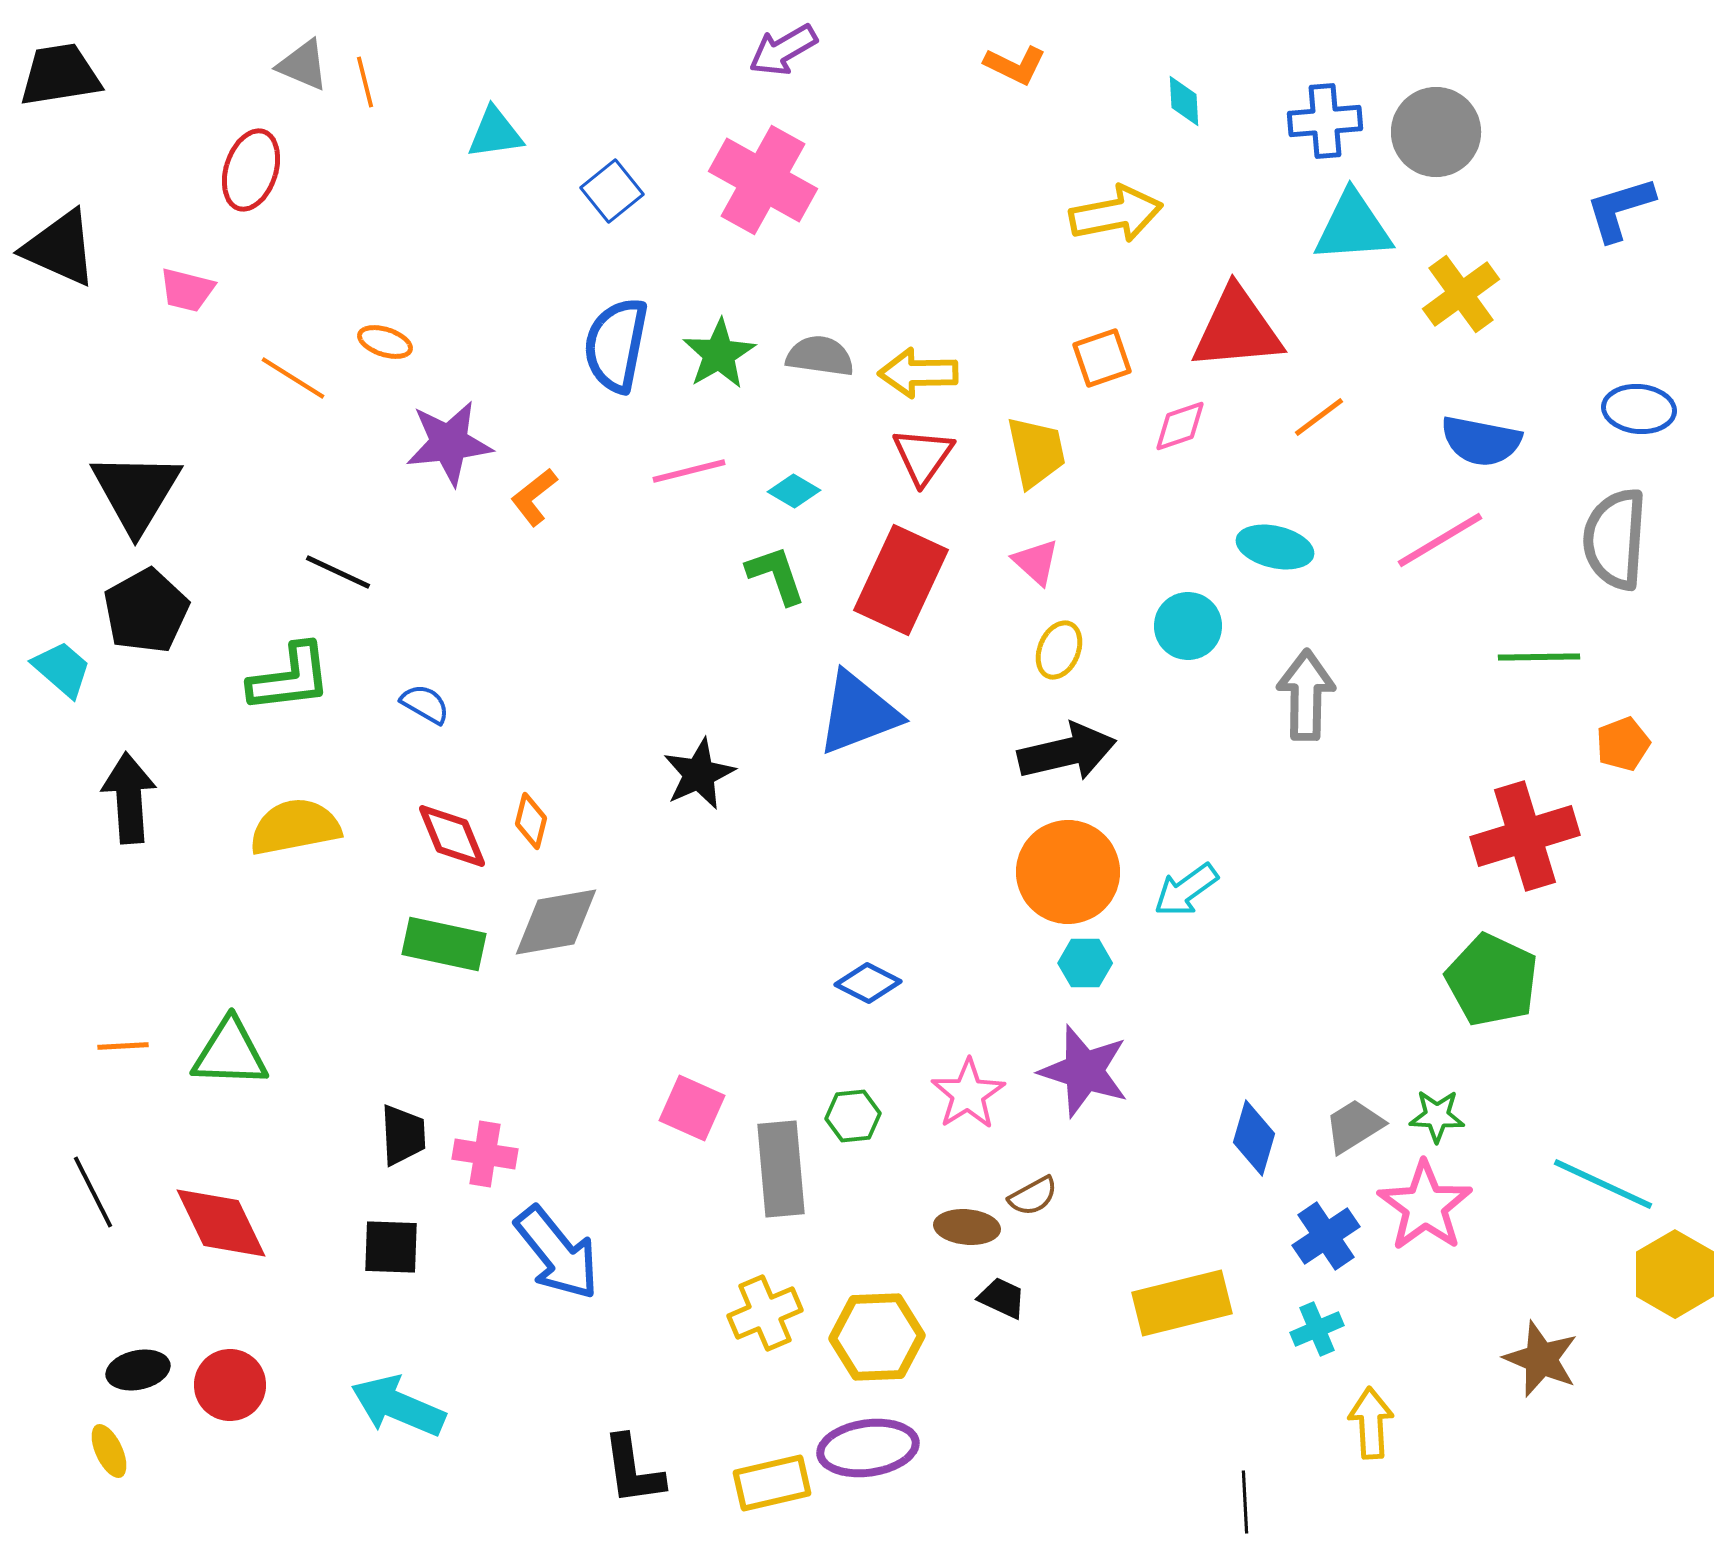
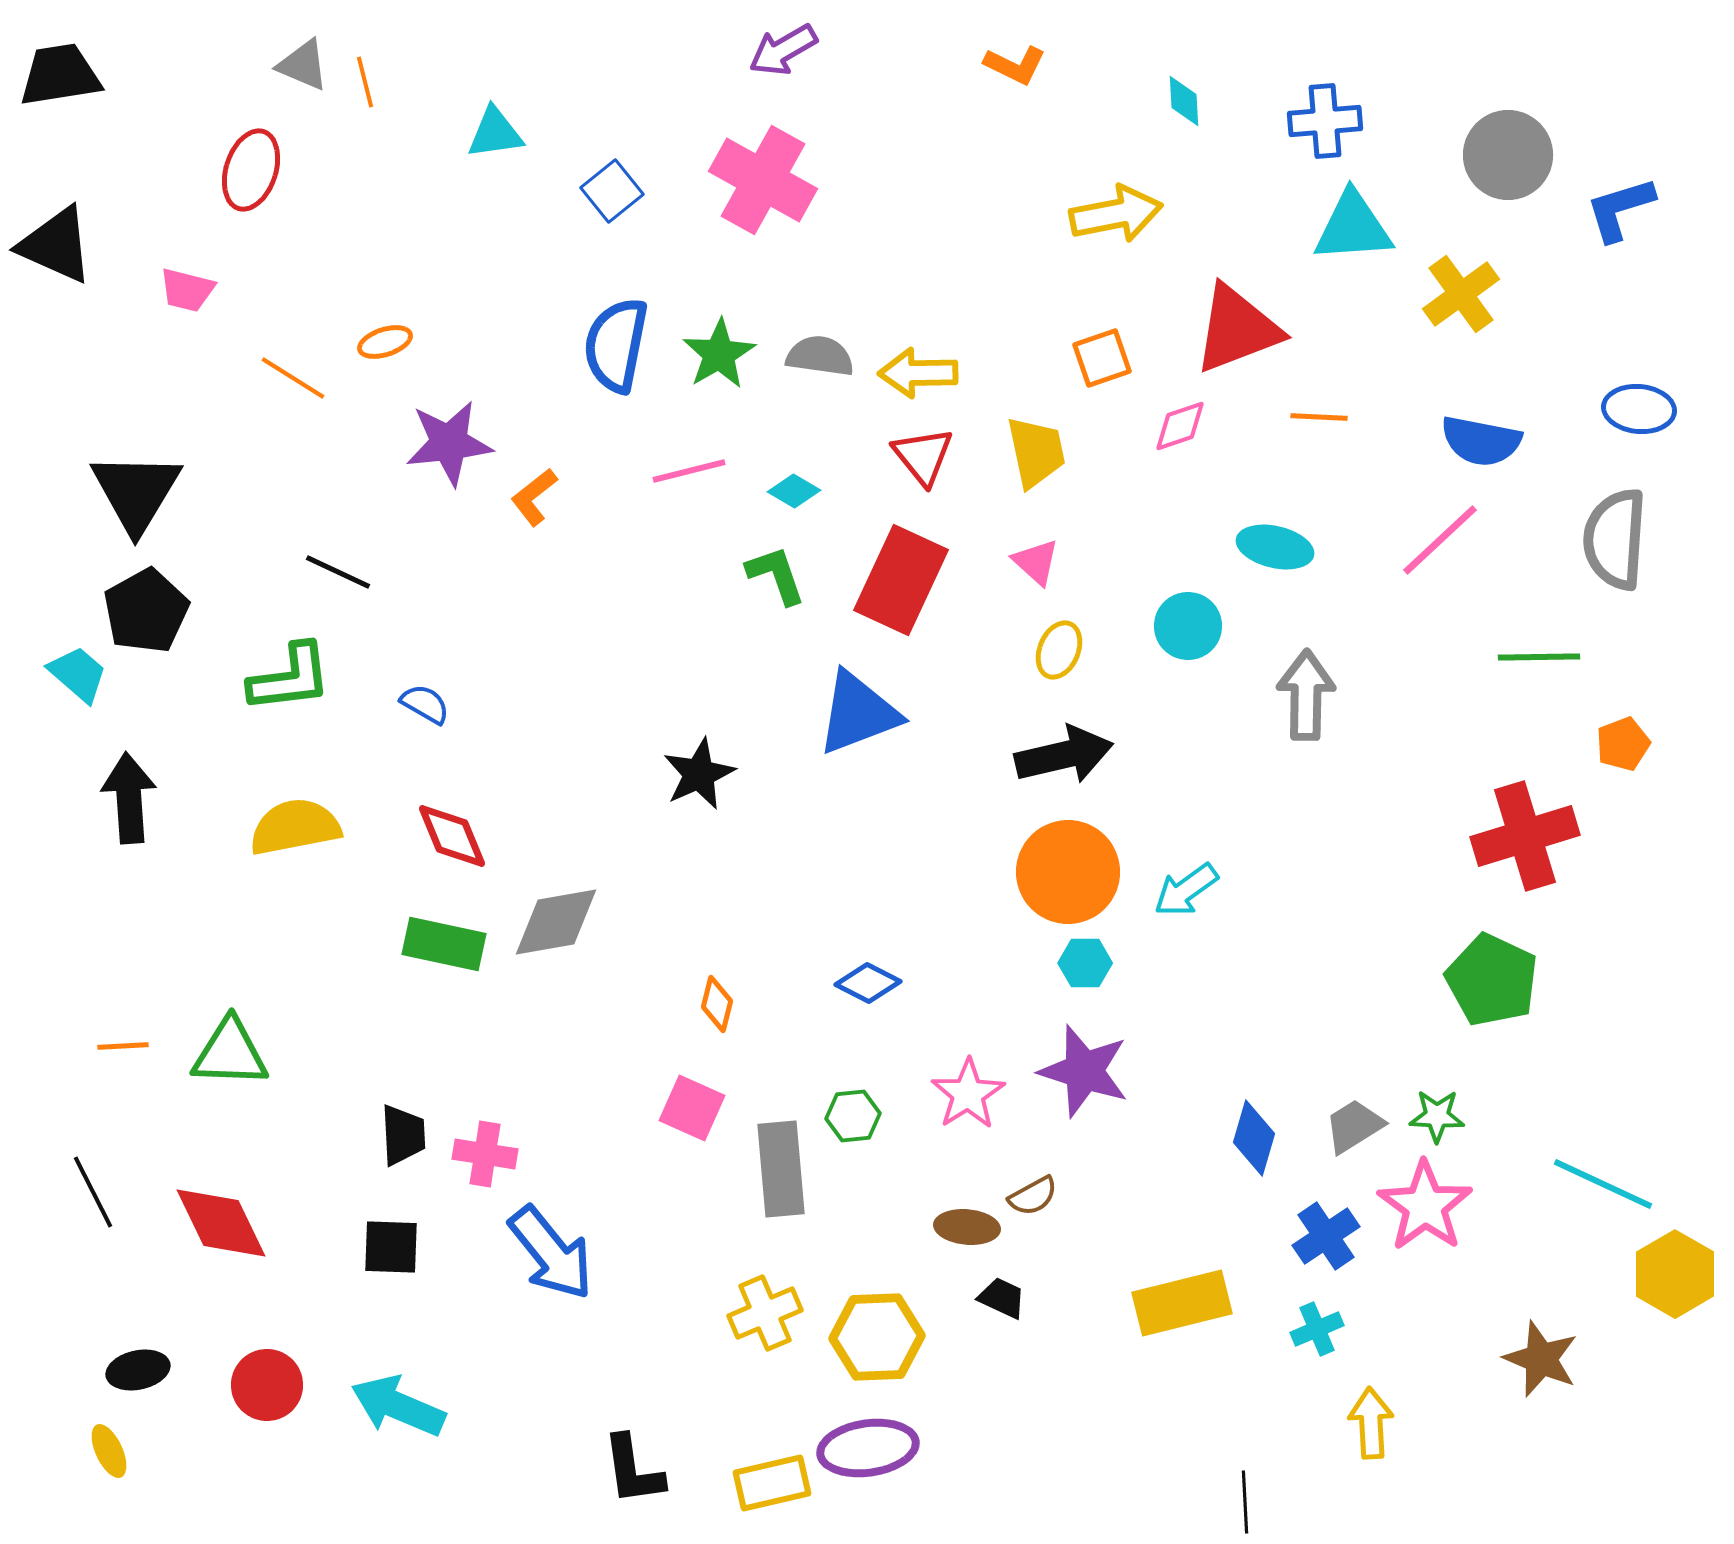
gray circle at (1436, 132): moved 72 px right, 23 px down
black triangle at (60, 248): moved 4 px left, 3 px up
red triangle at (1237, 329): rotated 16 degrees counterclockwise
orange ellipse at (385, 342): rotated 36 degrees counterclockwise
orange line at (1319, 417): rotated 40 degrees clockwise
red triangle at (923, 456): rotated 14 degrees counterclockwise
pink line at (1440, 540): rotated 12 degrees counterclockwise
cyan trapezoid at (62, 669): moved 16 px right, 5 px down
black arrow at (1067, 752): moved 3 px left, 3 px down
orange diamond at (531, 821): moved 186 px right, 183 px down
blue arrow at (557, 1253): moved 6 px left
red circle at (230, 1385): moved 37 px right
